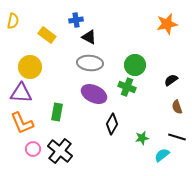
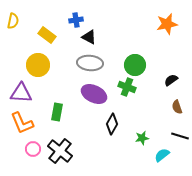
yellow circle: moved 8 px right, 2 px up
black line: moved 3 px right, 1 px up
